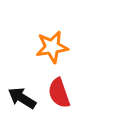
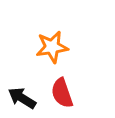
red semicircle: moved 3 px right
